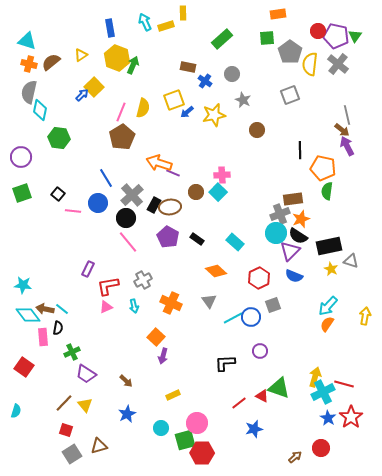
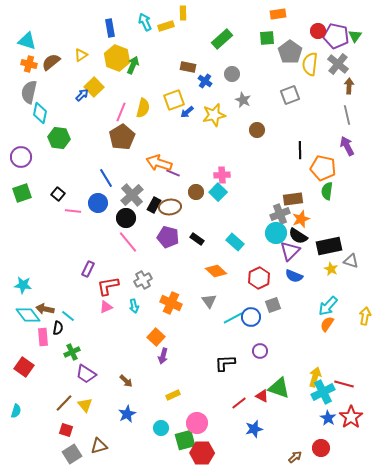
cyan diamond at (40, 110): moved 3 px down
brown arrow at (342, 130): moved 7 px right, 44 px up; rotated 126 degrees counterclockwise
purple pentagon at (168, 237): rotated 15 degrees counterclockwise
cyan line at (62, 309): moved 6 px right, 7 px down
